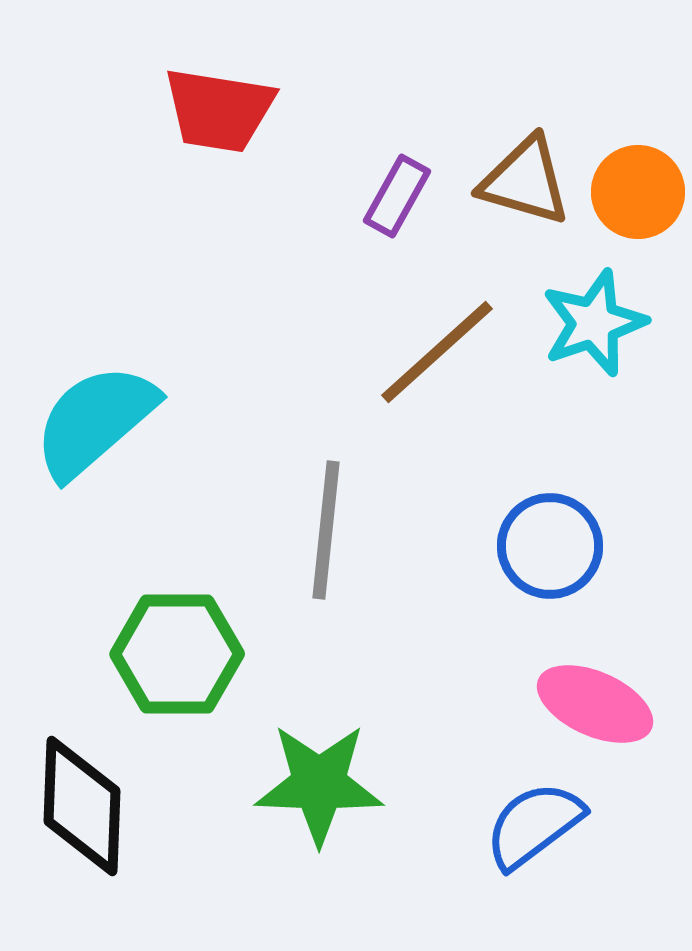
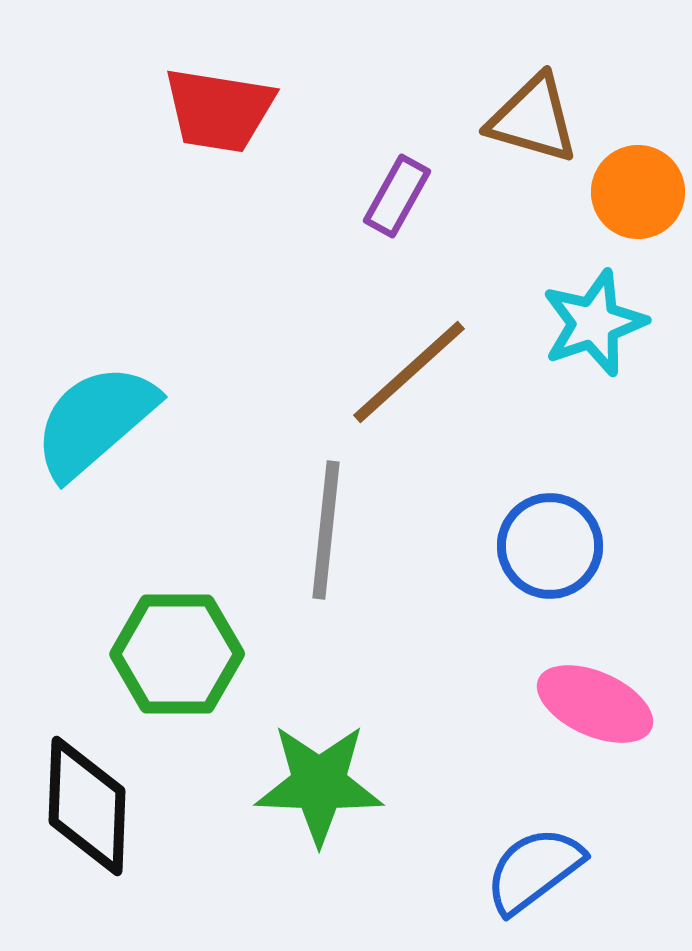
brown triangle: moved 8 px right, 62 px up
brown line: moved 28 px left, 20 px down
black diamond: moved 5 px right
blue semicircle: moved 45 px down
